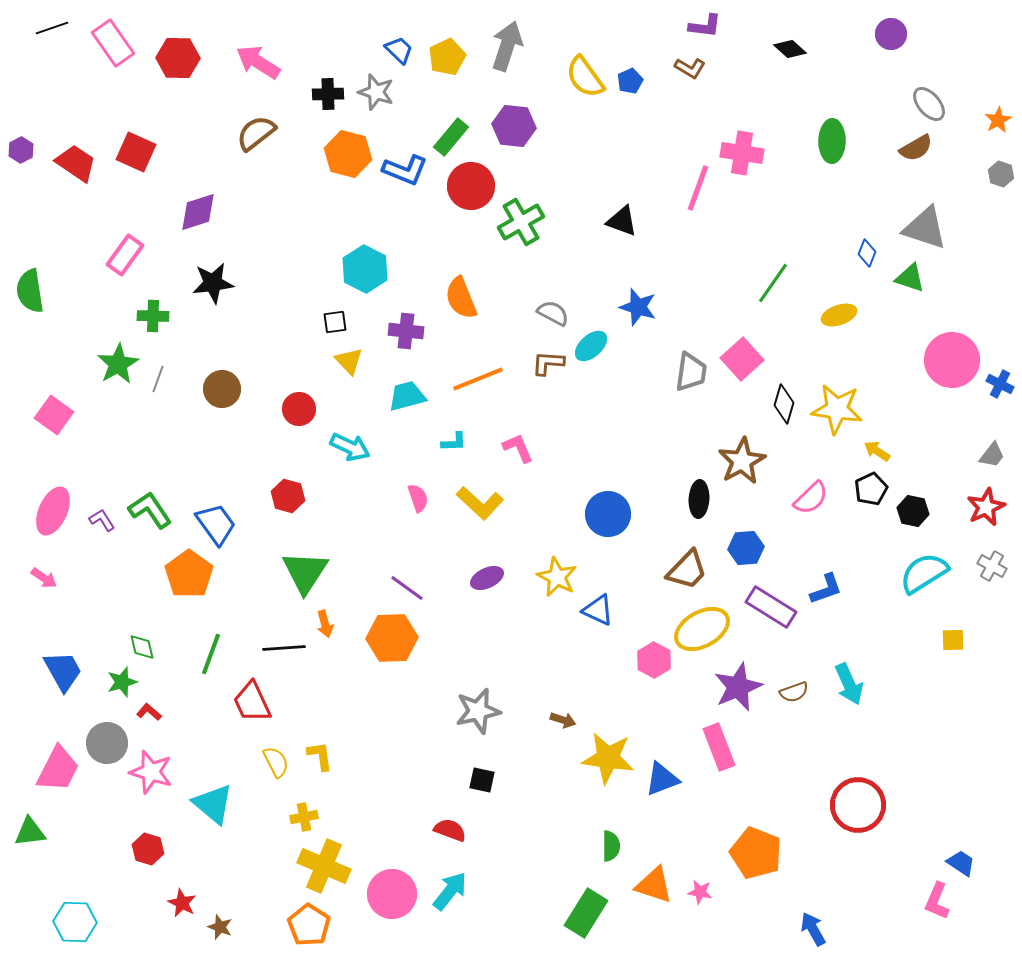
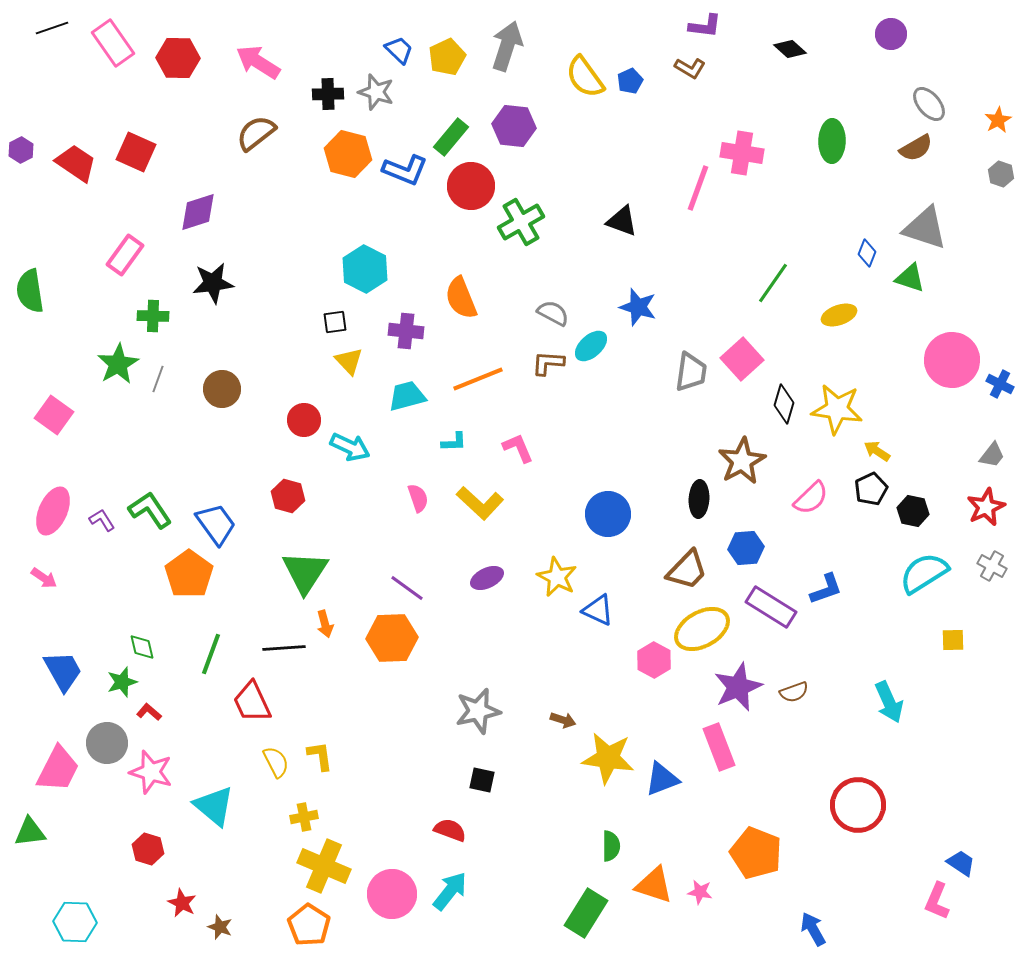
red circle at (299, 409): moved 5 px right, 11 px down
cyan arrow at (849, 684): moved 40 px right, 18 px down
cyan triangle at (213, 804): moved 1 px right, 2 px down
